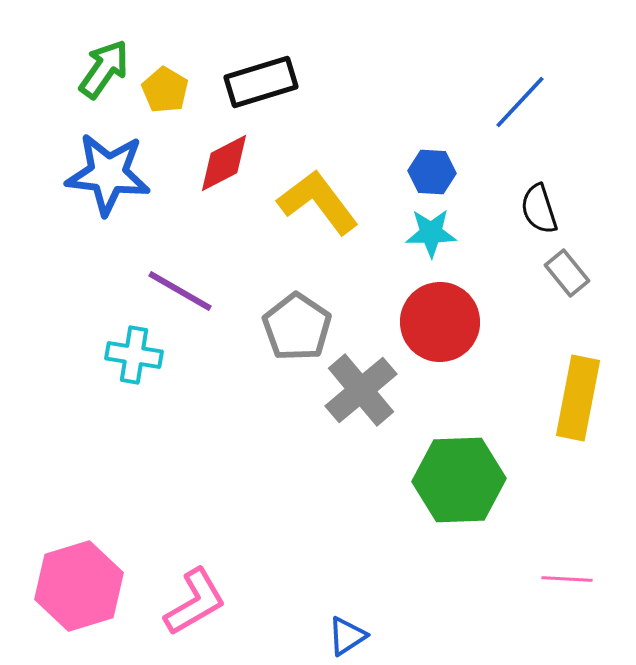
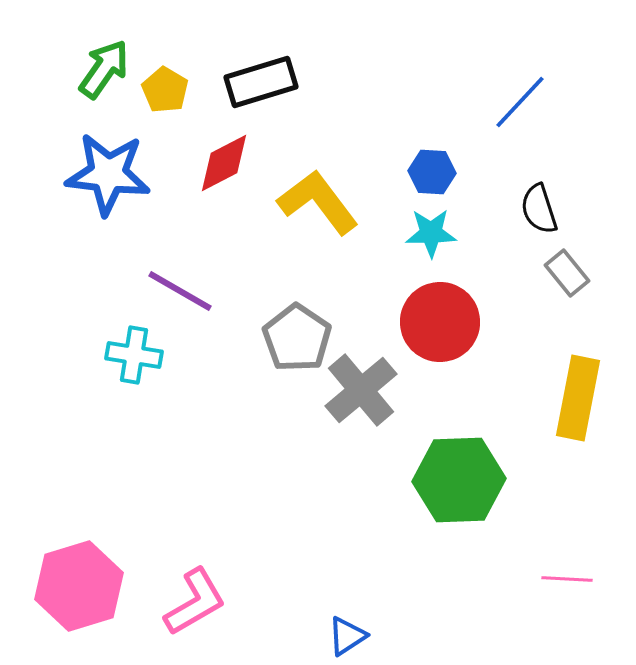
gray pentagon: moved 11 px down
